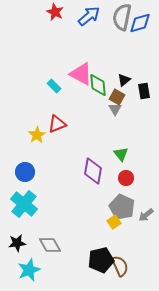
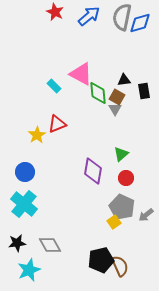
black triangle: rotated 32 degrees clockwise
green diamond: moved 8 px down
green triangle: rotated 28 degrees clockwise
